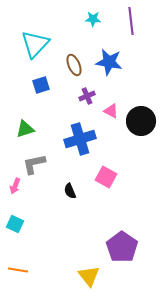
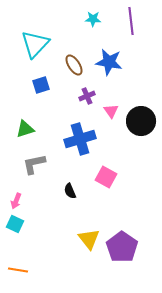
brown ellipse: rotated 10 degrees counterclockwise
pink triangle: rotated 28 degrees clockwise
pink arrow: moved 1 px right, 15 px down
yellow triangle: moved 37 px up
